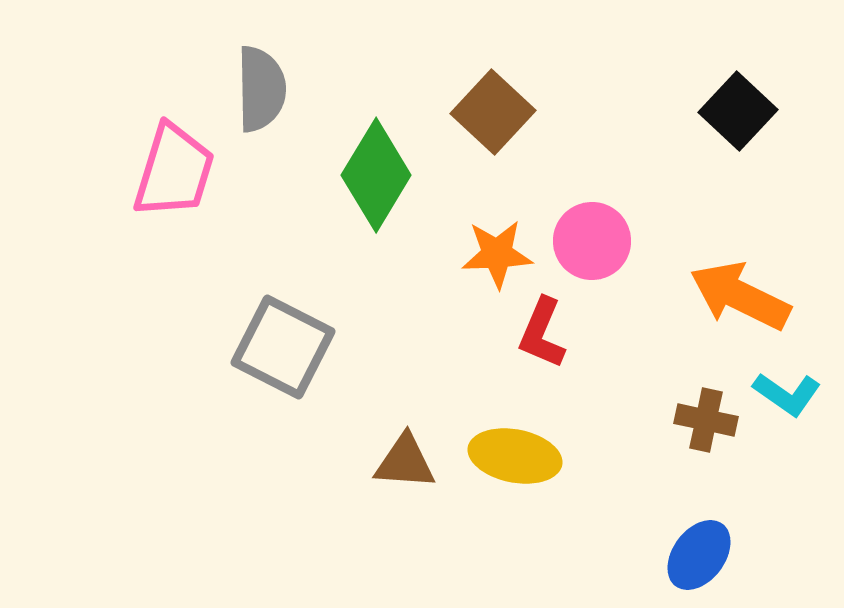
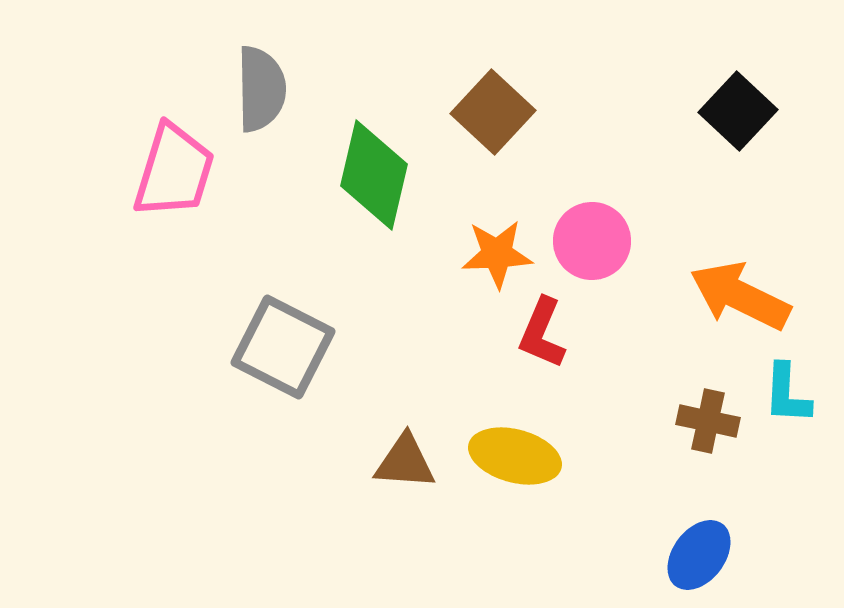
green diamond: moved 2 px left; rotated 18 degrees counterclockwise
cyan L-shape: rotated 58 degrees clockwise
brown cross: moved 2 px right, 1 px down
yellow ellipse: rotated 4 degrees clockwise
